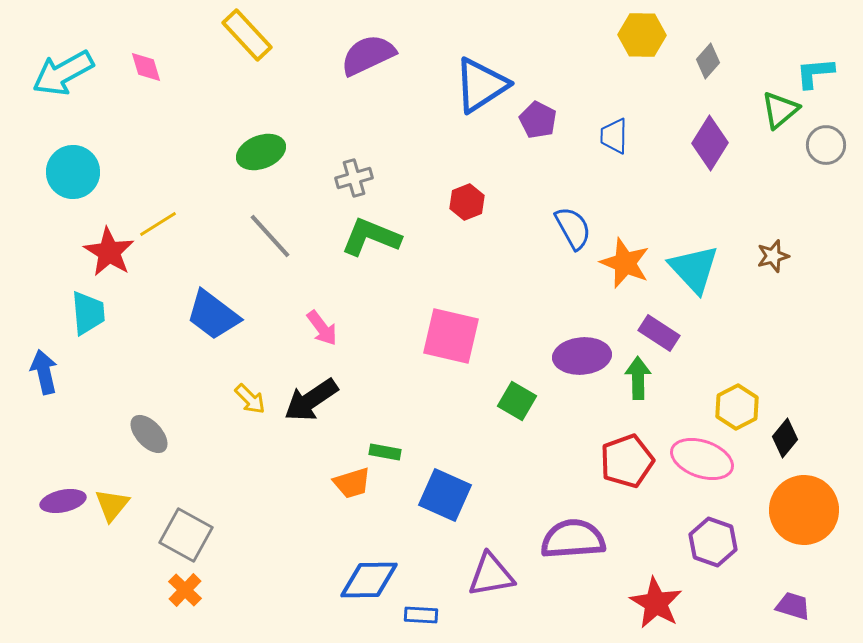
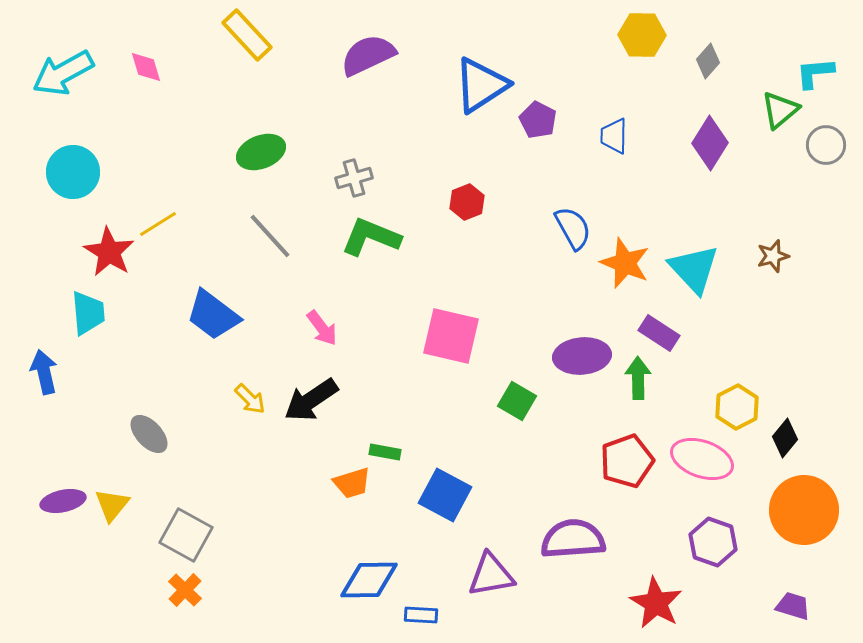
blue square at (445, 495): rotated 4 degrees clockwise
